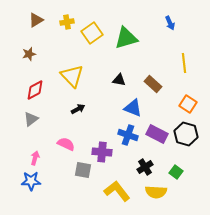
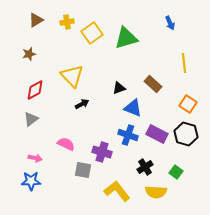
black triangle: moved 8 px down; rotated 32 degrees counterclockwise
black arrow: moved 4 px right, 5 px up
purple cross: rotated 12 degrees clockwise
pink arrow: rotated 88 degrees clockwise
